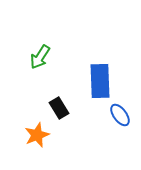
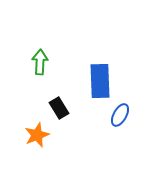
green arrow: moved 5 px down; rotated 150 degrees clockwise
blue ellipse: rotated 65 degrees clockwise
